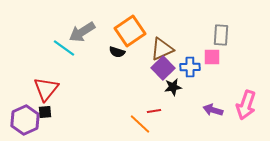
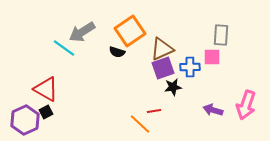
purple square: rotated 25 degrees clockwise
red triangle: rotated 40 degrees counterclockwise
black square: moved 1 px right; rotated 24 degrees counterclockwise
